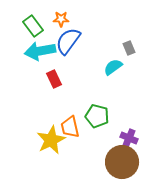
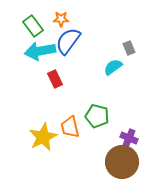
red rectangle: moved 1 px right
yellow star: moved 8 px left, 3 px up
